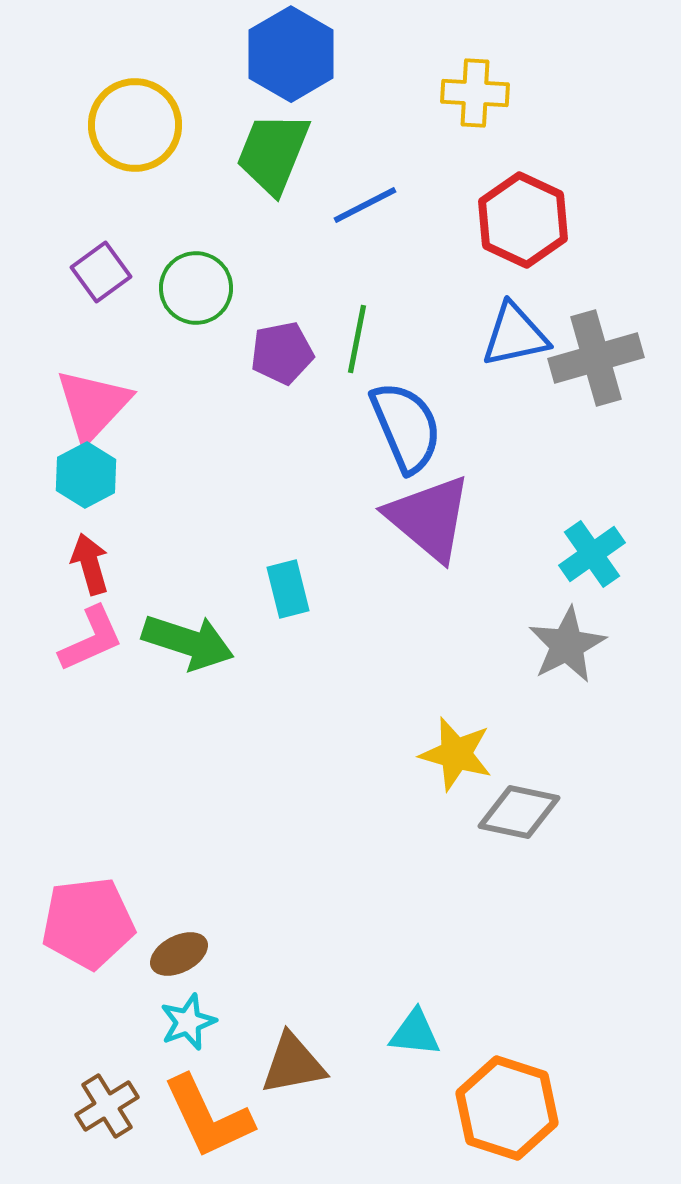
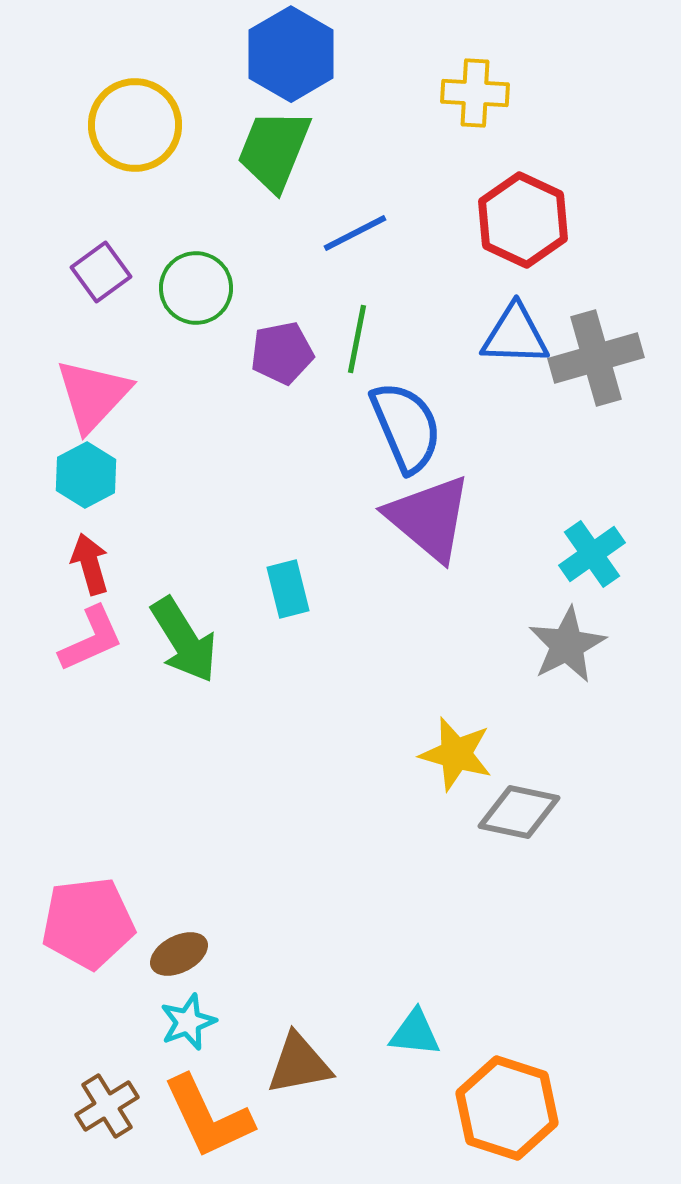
green trapezoid: moved 1 px right, 3 px up
blue line: moved 10 px left, 28 px down
blue triangle: rotated 14 degrees clockwise
pink triangle: moved 10 px up
green arrow: moved 4 px left, 2 px up; rotated 40 degrees clockwise
brown triangle: moved 6 px right
